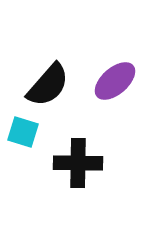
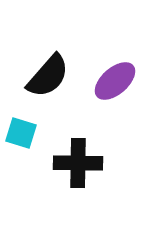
black semicircle: moved 9 px up
cyan square: moved 2 px left, 1 px down
